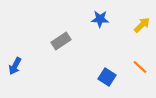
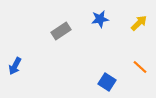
blue star: rotated 12 degrees counterclockwise
yellow arrow: moved 3 px left, 2 px up
gray rectangle: moved 10 px up
blue square: moved 5 px down
